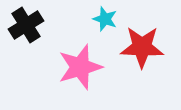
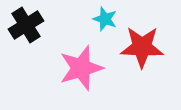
pink star: moved 1 px right, 1 px down
